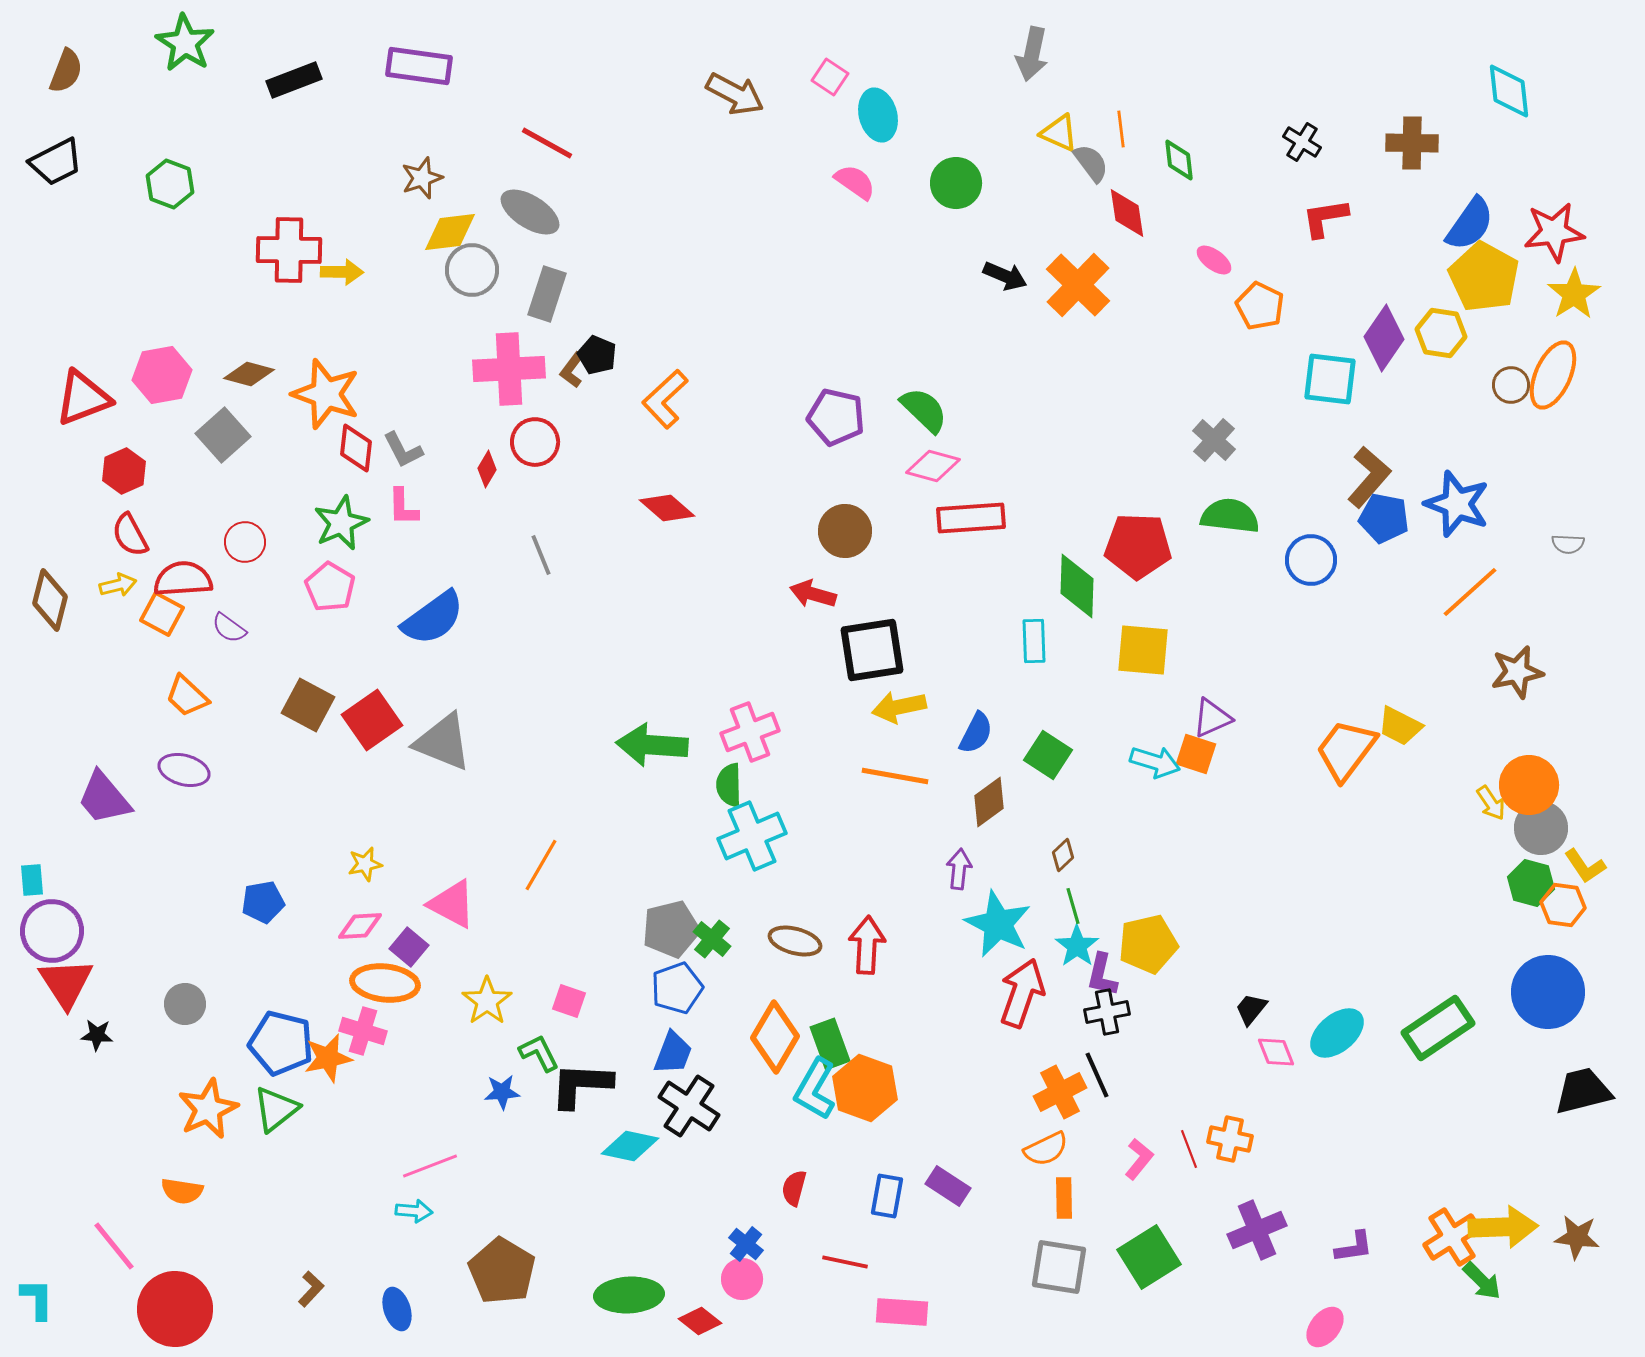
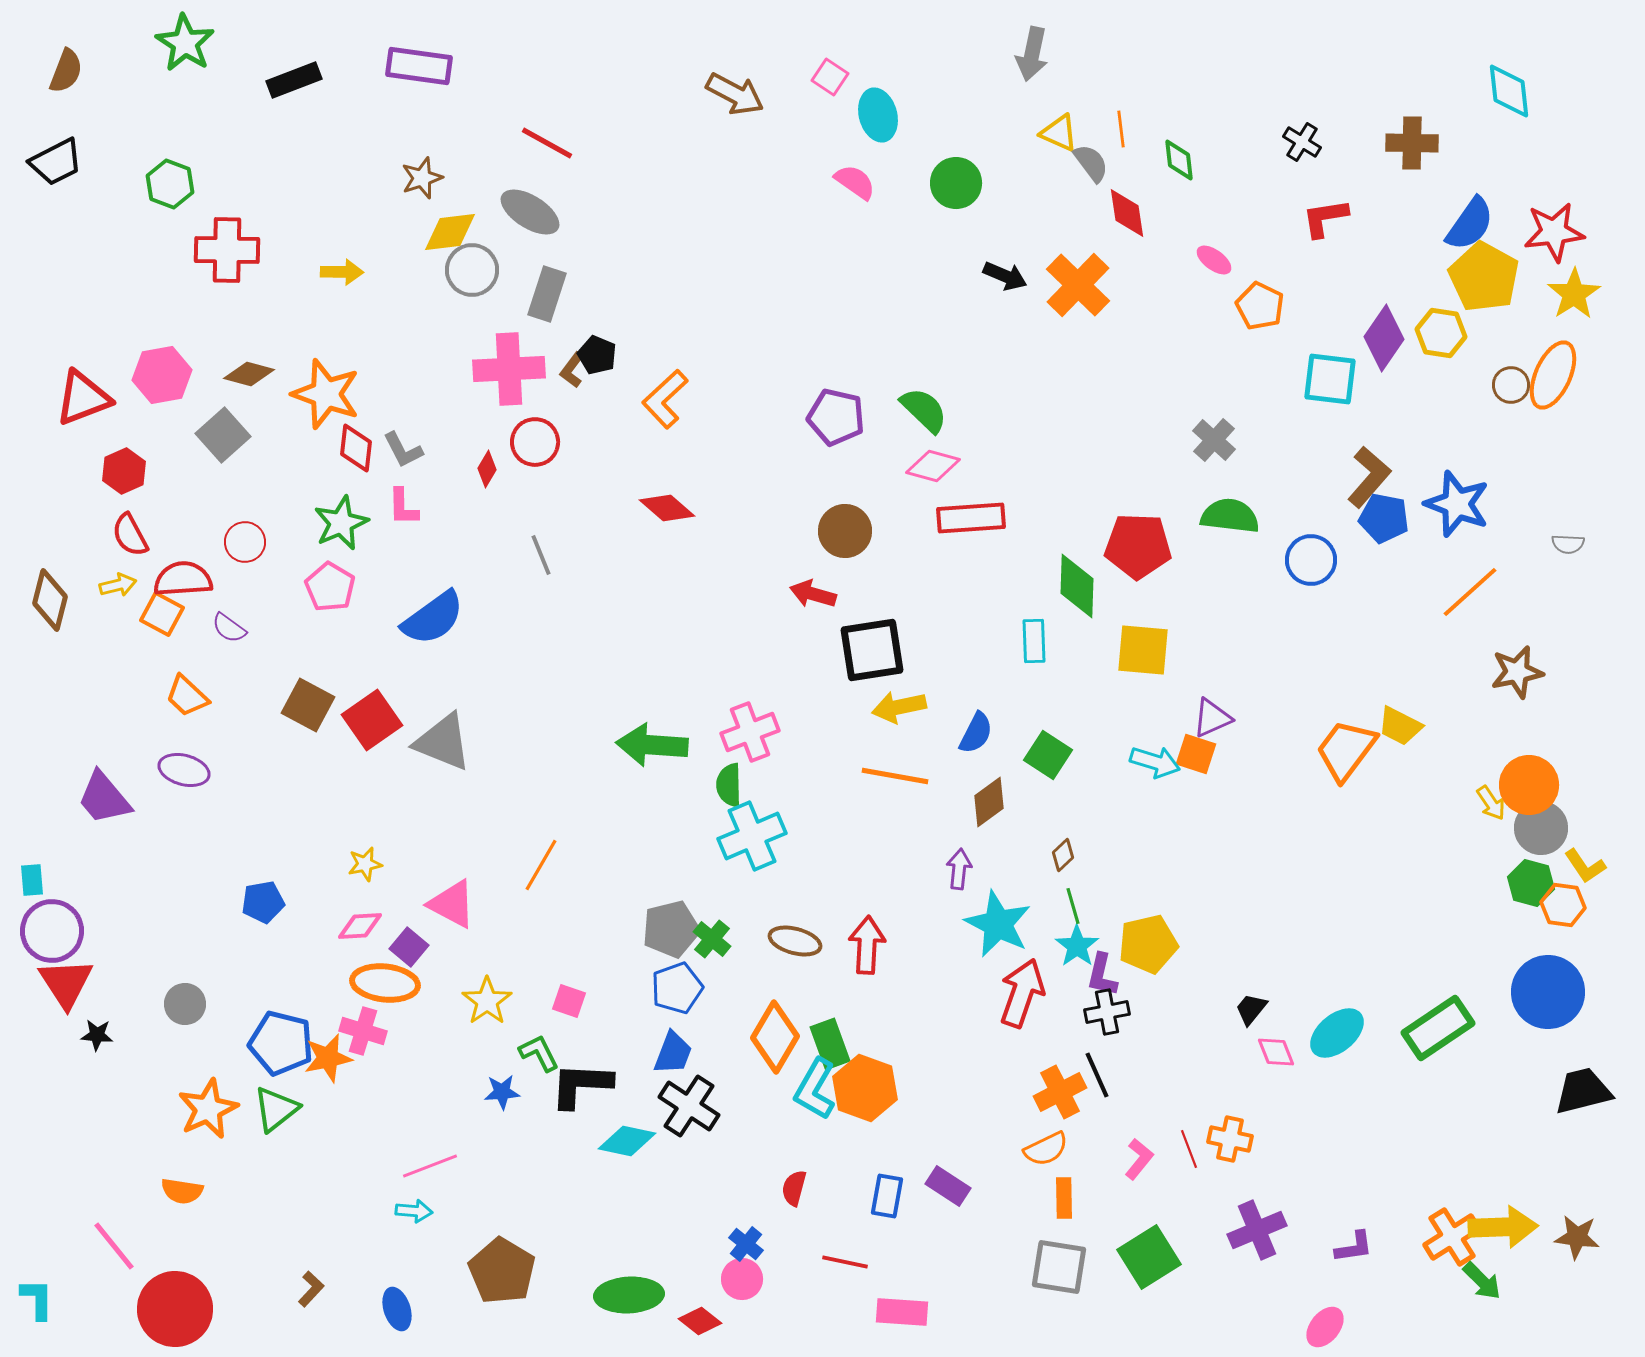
red cross at (289, 250): moved 62 px left
cyan diamond at (630, 1146): moved 3 px left, 5 px up
